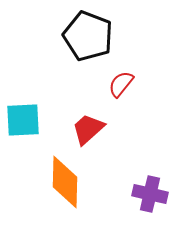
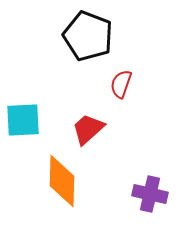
red semicircle: rotated 20 degrees counterclockwise
orange diamond: moved 3 px left, 1 px up
